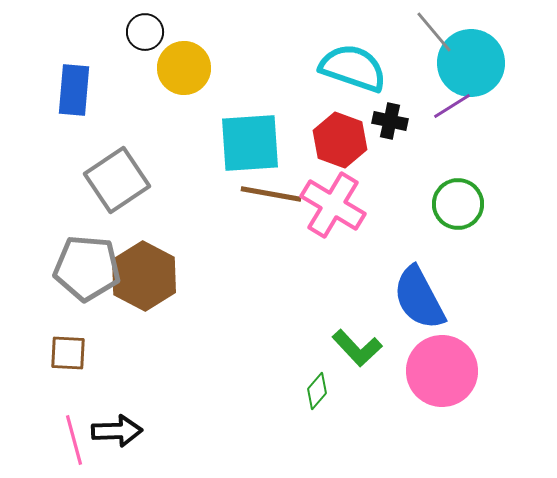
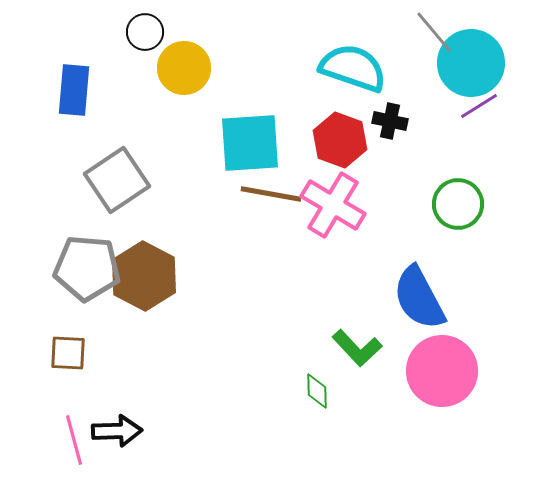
purple line: moved 27 px right
green diamond: rotated 42 degrees counterclockwise
